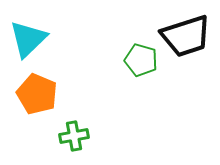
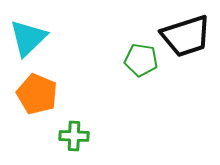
cyan triangle: moved 1 px up
green pentagon: rotated 8 degrees counterclockwise
green cross: rotated 12 degrees clockwise
